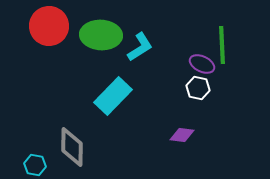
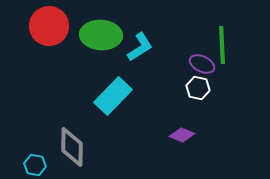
purple diamond: rotated 15 degrees clockwise
